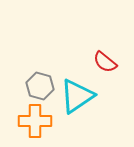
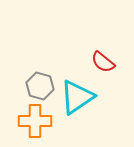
red semicircle: moved 2 px left
cyan triangle: moved 1 px down
